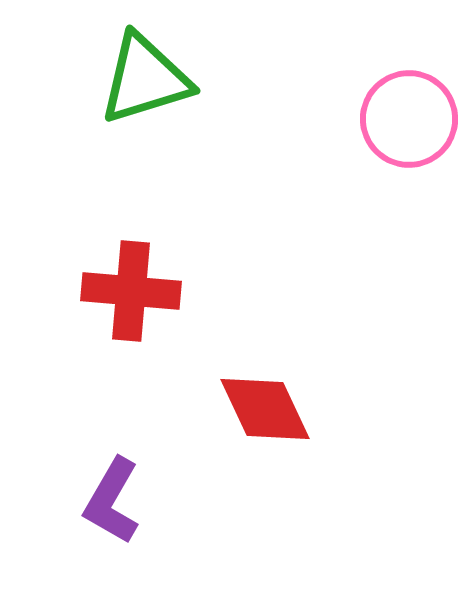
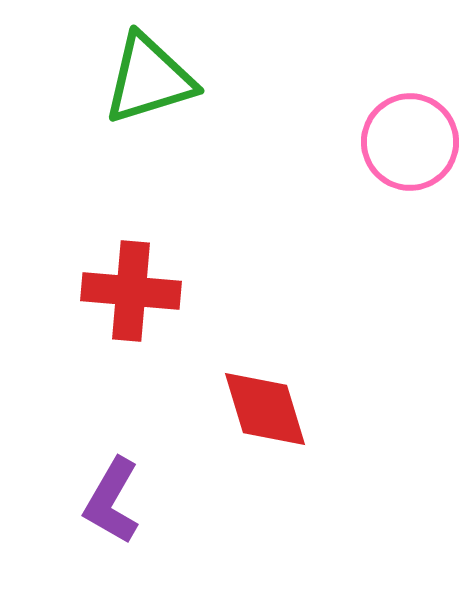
green triangle: moved 4 px right
pink circle: moved 1 px right, 23 px down
red diamond: rotated 8 degrees clockwise
